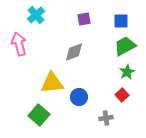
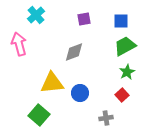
blue circle: moved 1 px right, 4 px up
